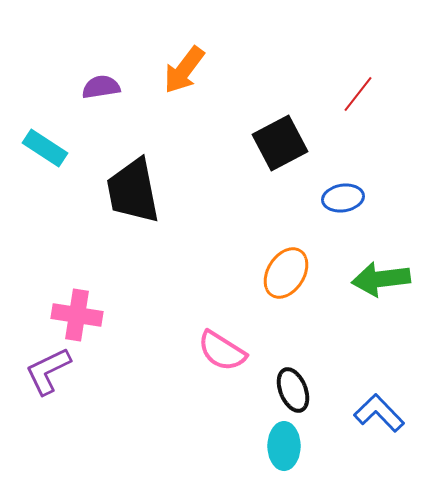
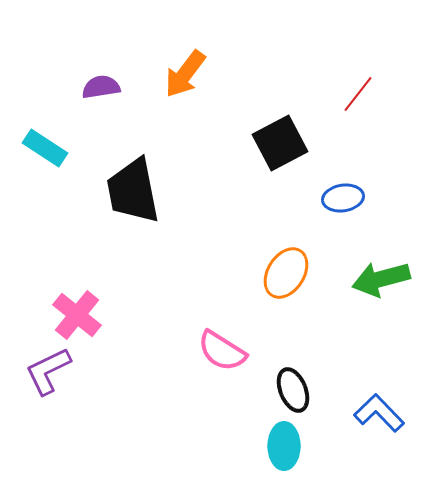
orange arrow: moved 1 px right, 4 px down
green arrow: rotated 8 degrees counterclockwise
pink cross: rotated 30 degrees clockwise
